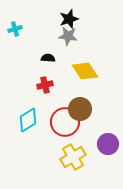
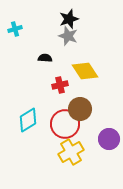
gray star: rotated 12 degrees clockwise
black semicircle: moved 3 px left
red cross: moved 15 px right
red circle: moved 2 px down
purple circle: moved 1 px right, 5 px up
yellow cross: moved 2 px left, 5 px up
